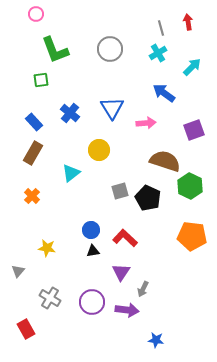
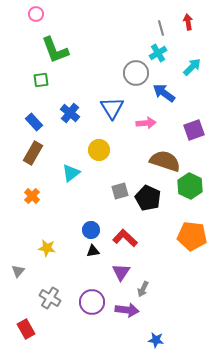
gray circle: moved 26 px right, 24 px down
